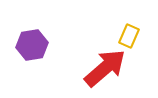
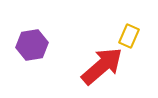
red arrow: moved 3 px left, 2 px up
